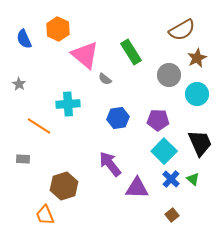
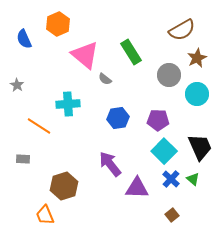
orange hexagon: moved 5 px up; rotated 10 degrees clockwise
gray star: moved 2 px left, 1 px down
black trapezoid: moved 4 px down
